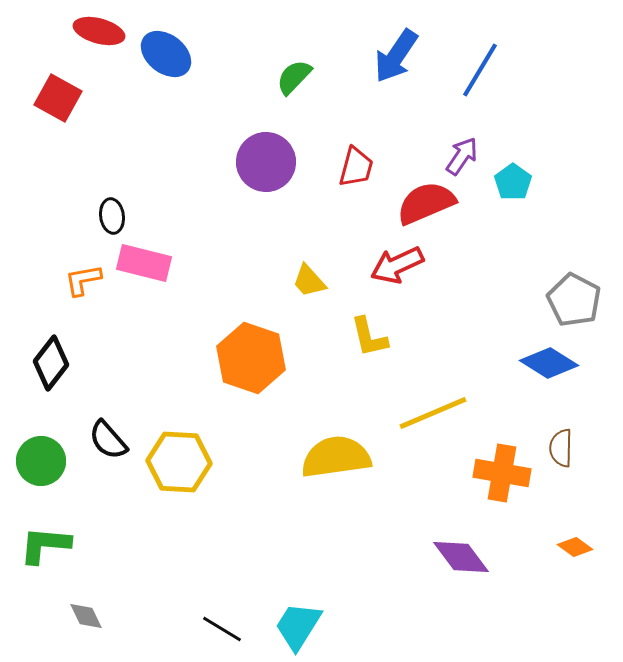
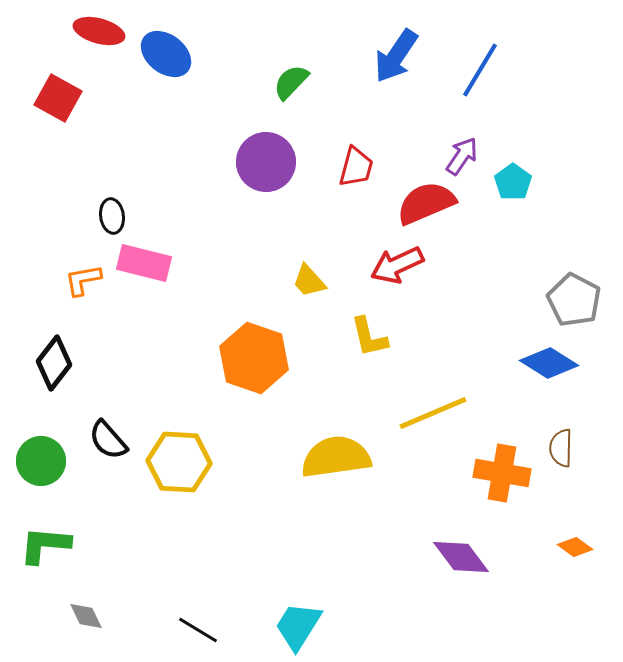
green semicircle: moved 3 px left, 5 px down
orange hexagon: moved 3 px right
black diamond: moved 3 px right
black line: moved 24 px left, 1 px down
